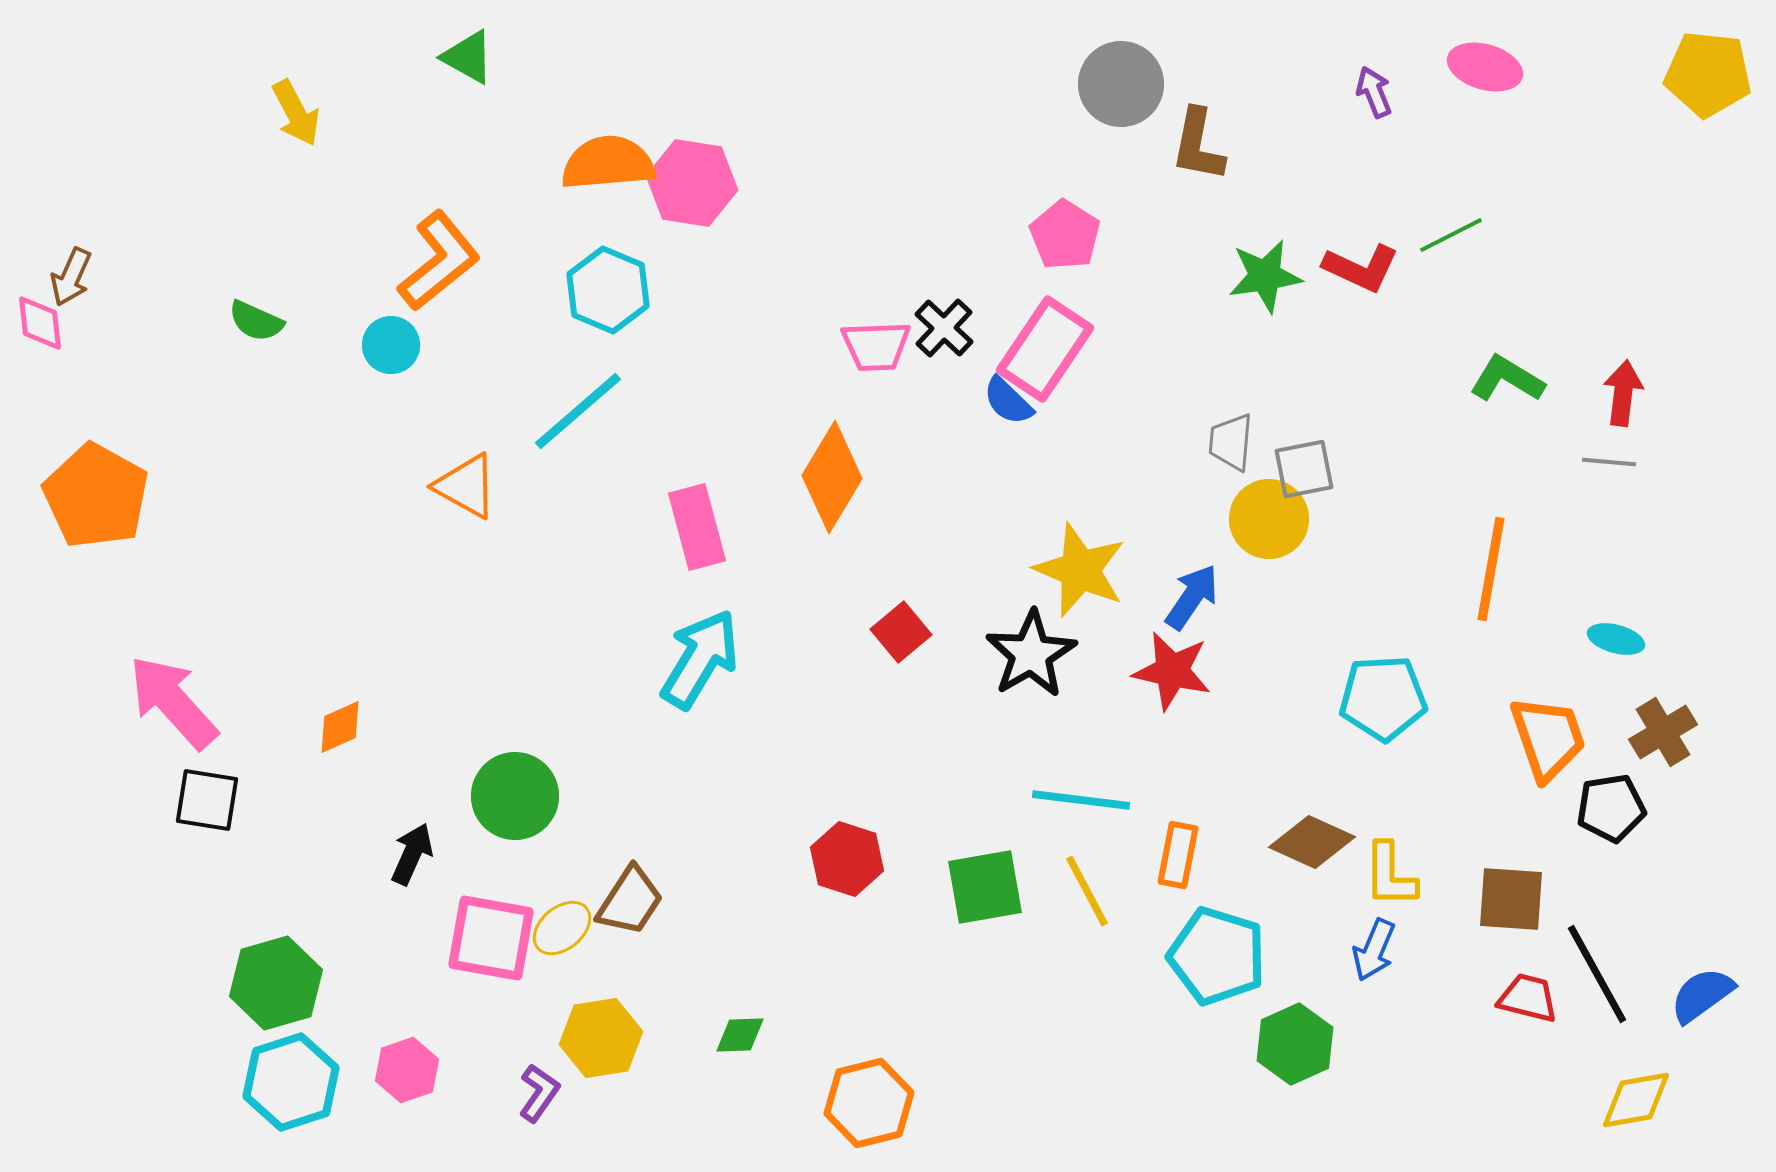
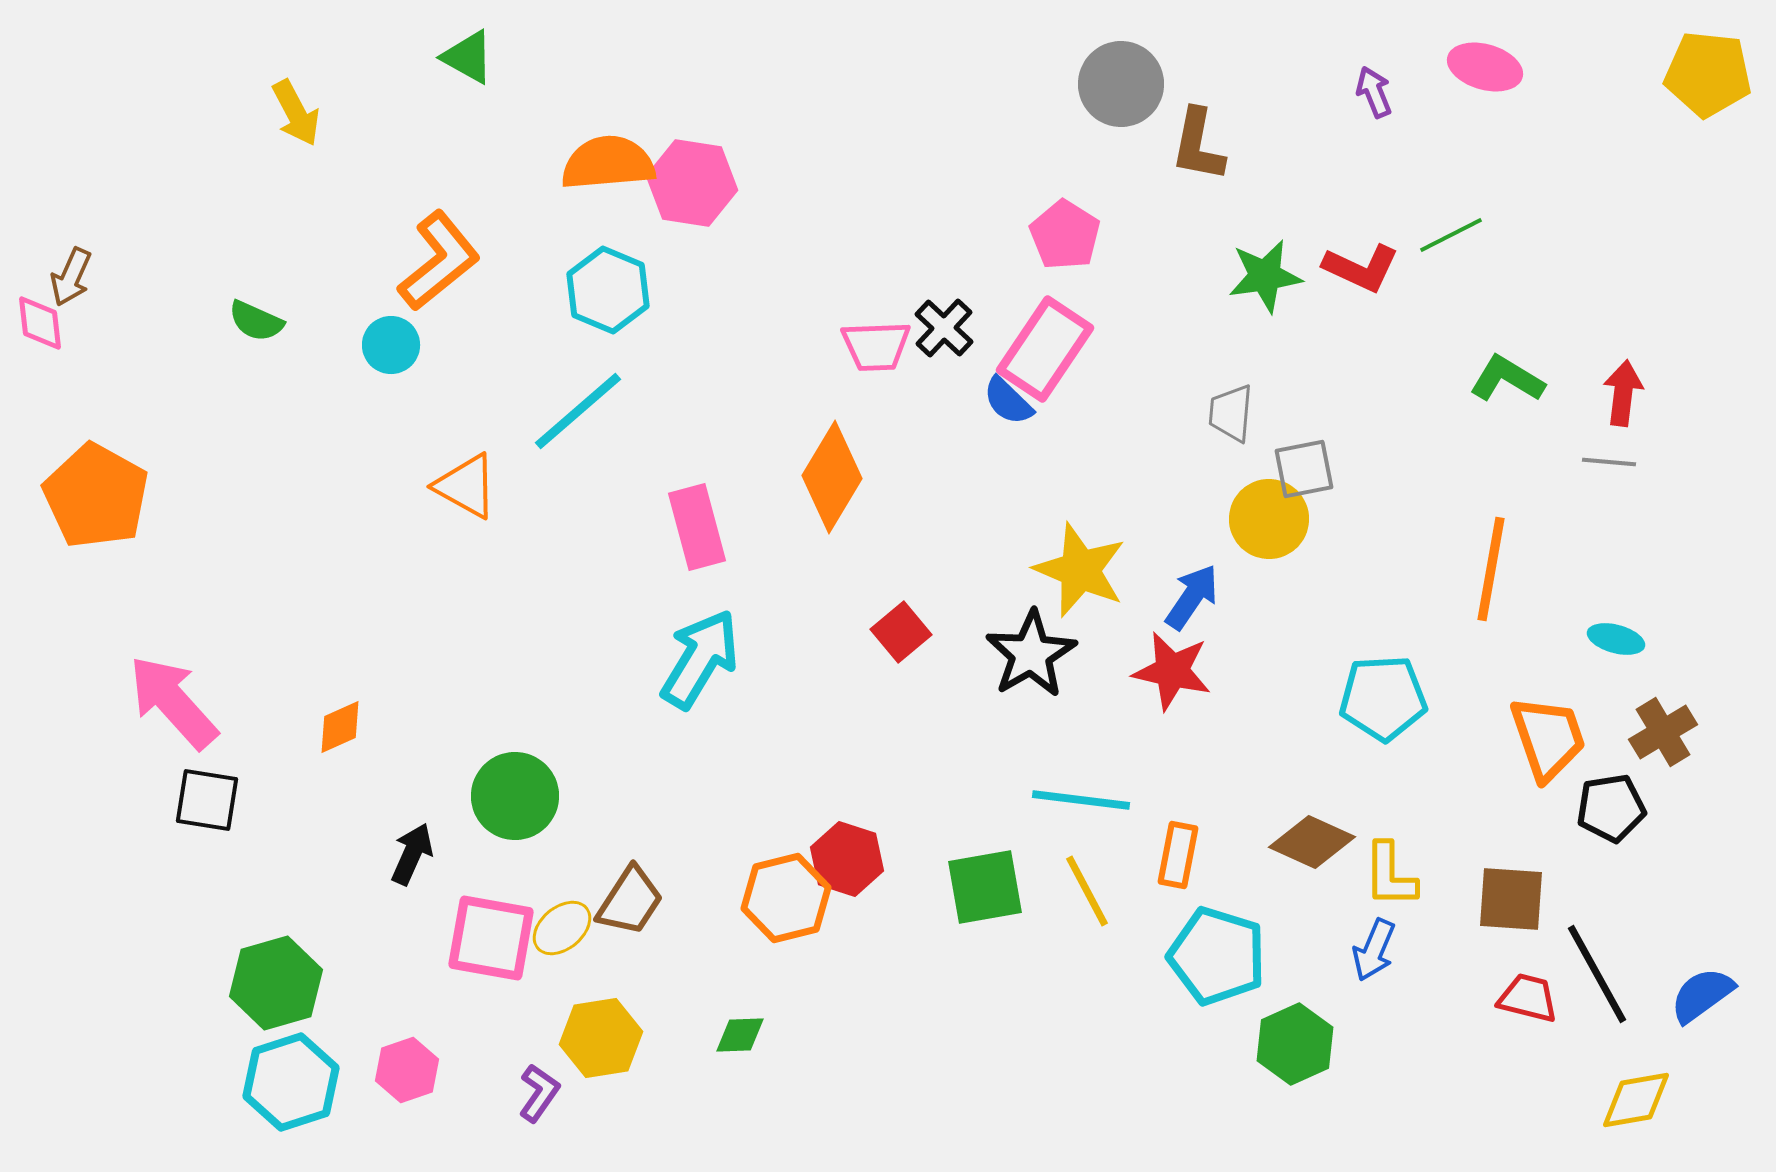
gray trapezoid at (1231, 442): moved 29 px up
orange hexagon at (869, 1103): moved 83 px left, 205 px up
